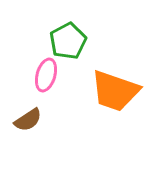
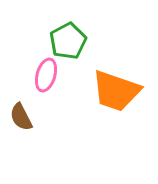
orange trapezoid: moved 1 px right
brown semicircle: moved 7 px left, 3 px up; rotated 96 degrees clockwise
